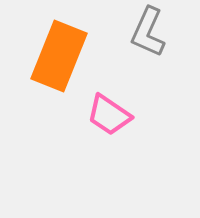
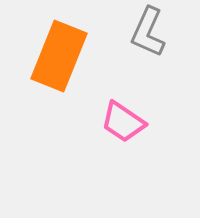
pink trapezoid: moved 14 px right, 7 px down
